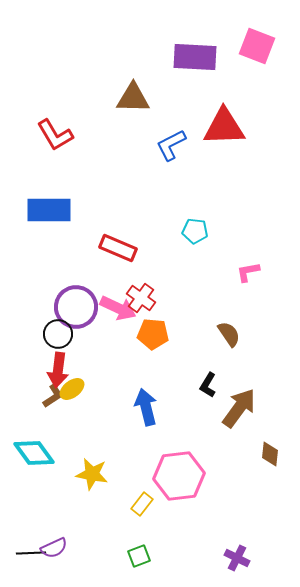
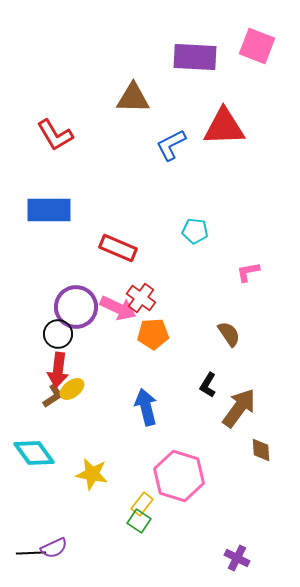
orange pentagon: rotated 8 degrees counterclockwise
brown diamond: moved 9 px left, 4 px up; rotated 10 degrees counterclockwise
pink hexagon: rotated 24 degrees clockwise
green square: moved 35 px up; rotated 35 degrees counterclockwise
